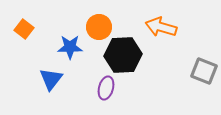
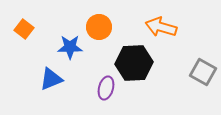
black hexagon: moved 11 px right, 8 px down
gray square: moved 1 px left, 1 px down; rotated 8 degrees clockwise
blue triangle: rotated 30 degrees clockwise
